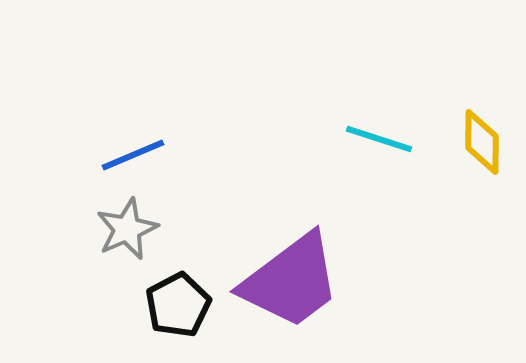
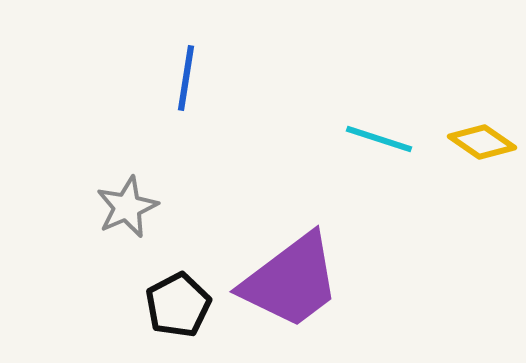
yellow diamond: rotated 56 degrees counterclockwise
blue line: moved 53 px right, 77 px up; rotated 58 degrees counterclockwise
gray star: moved 22 px up
